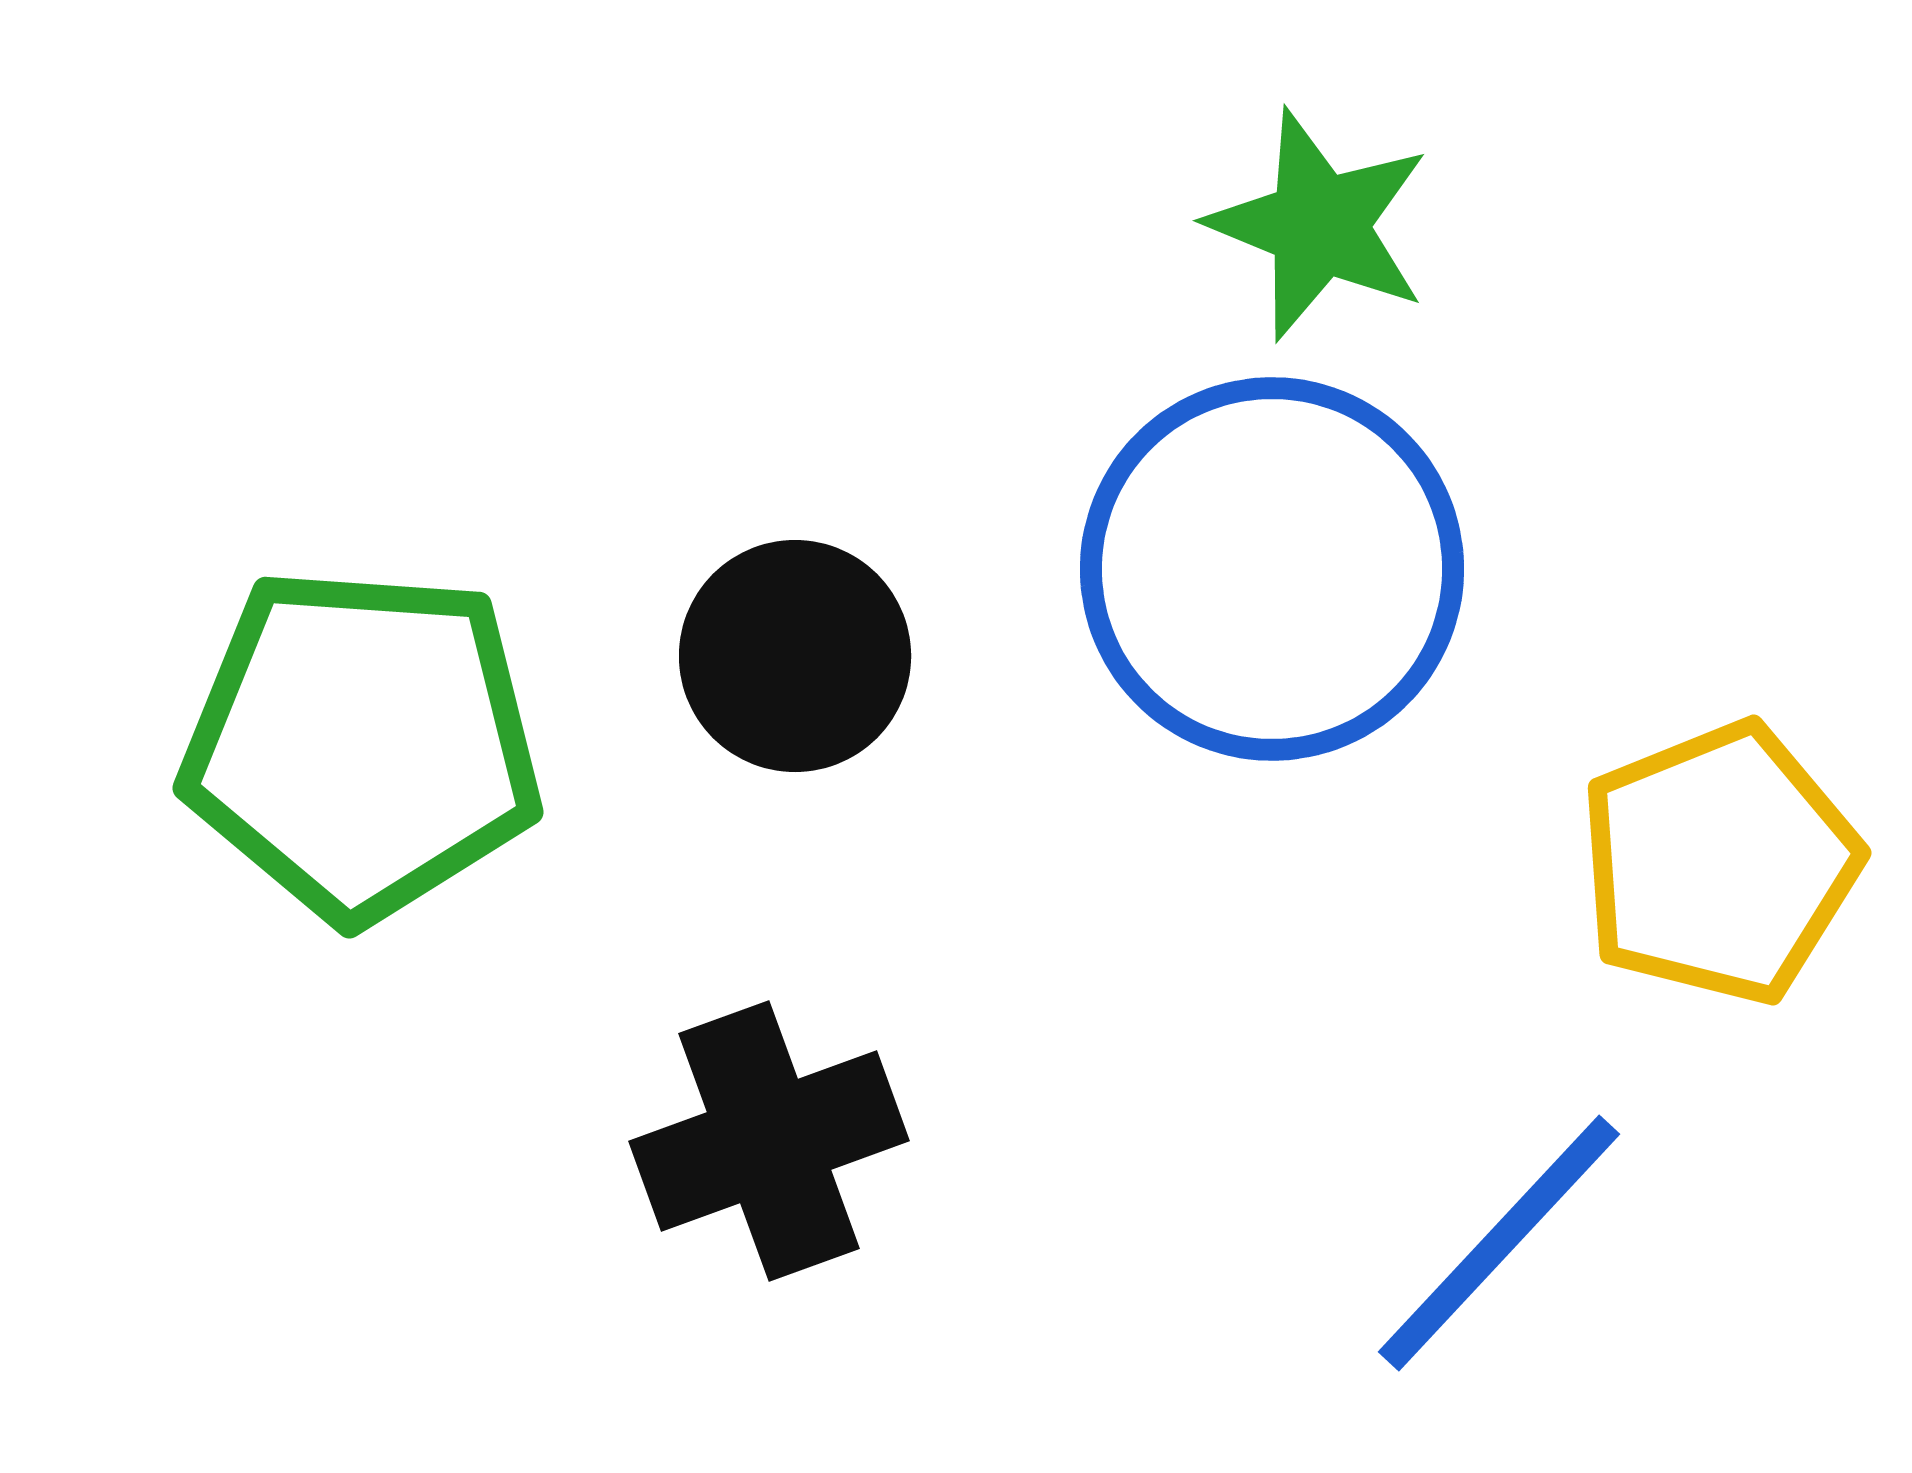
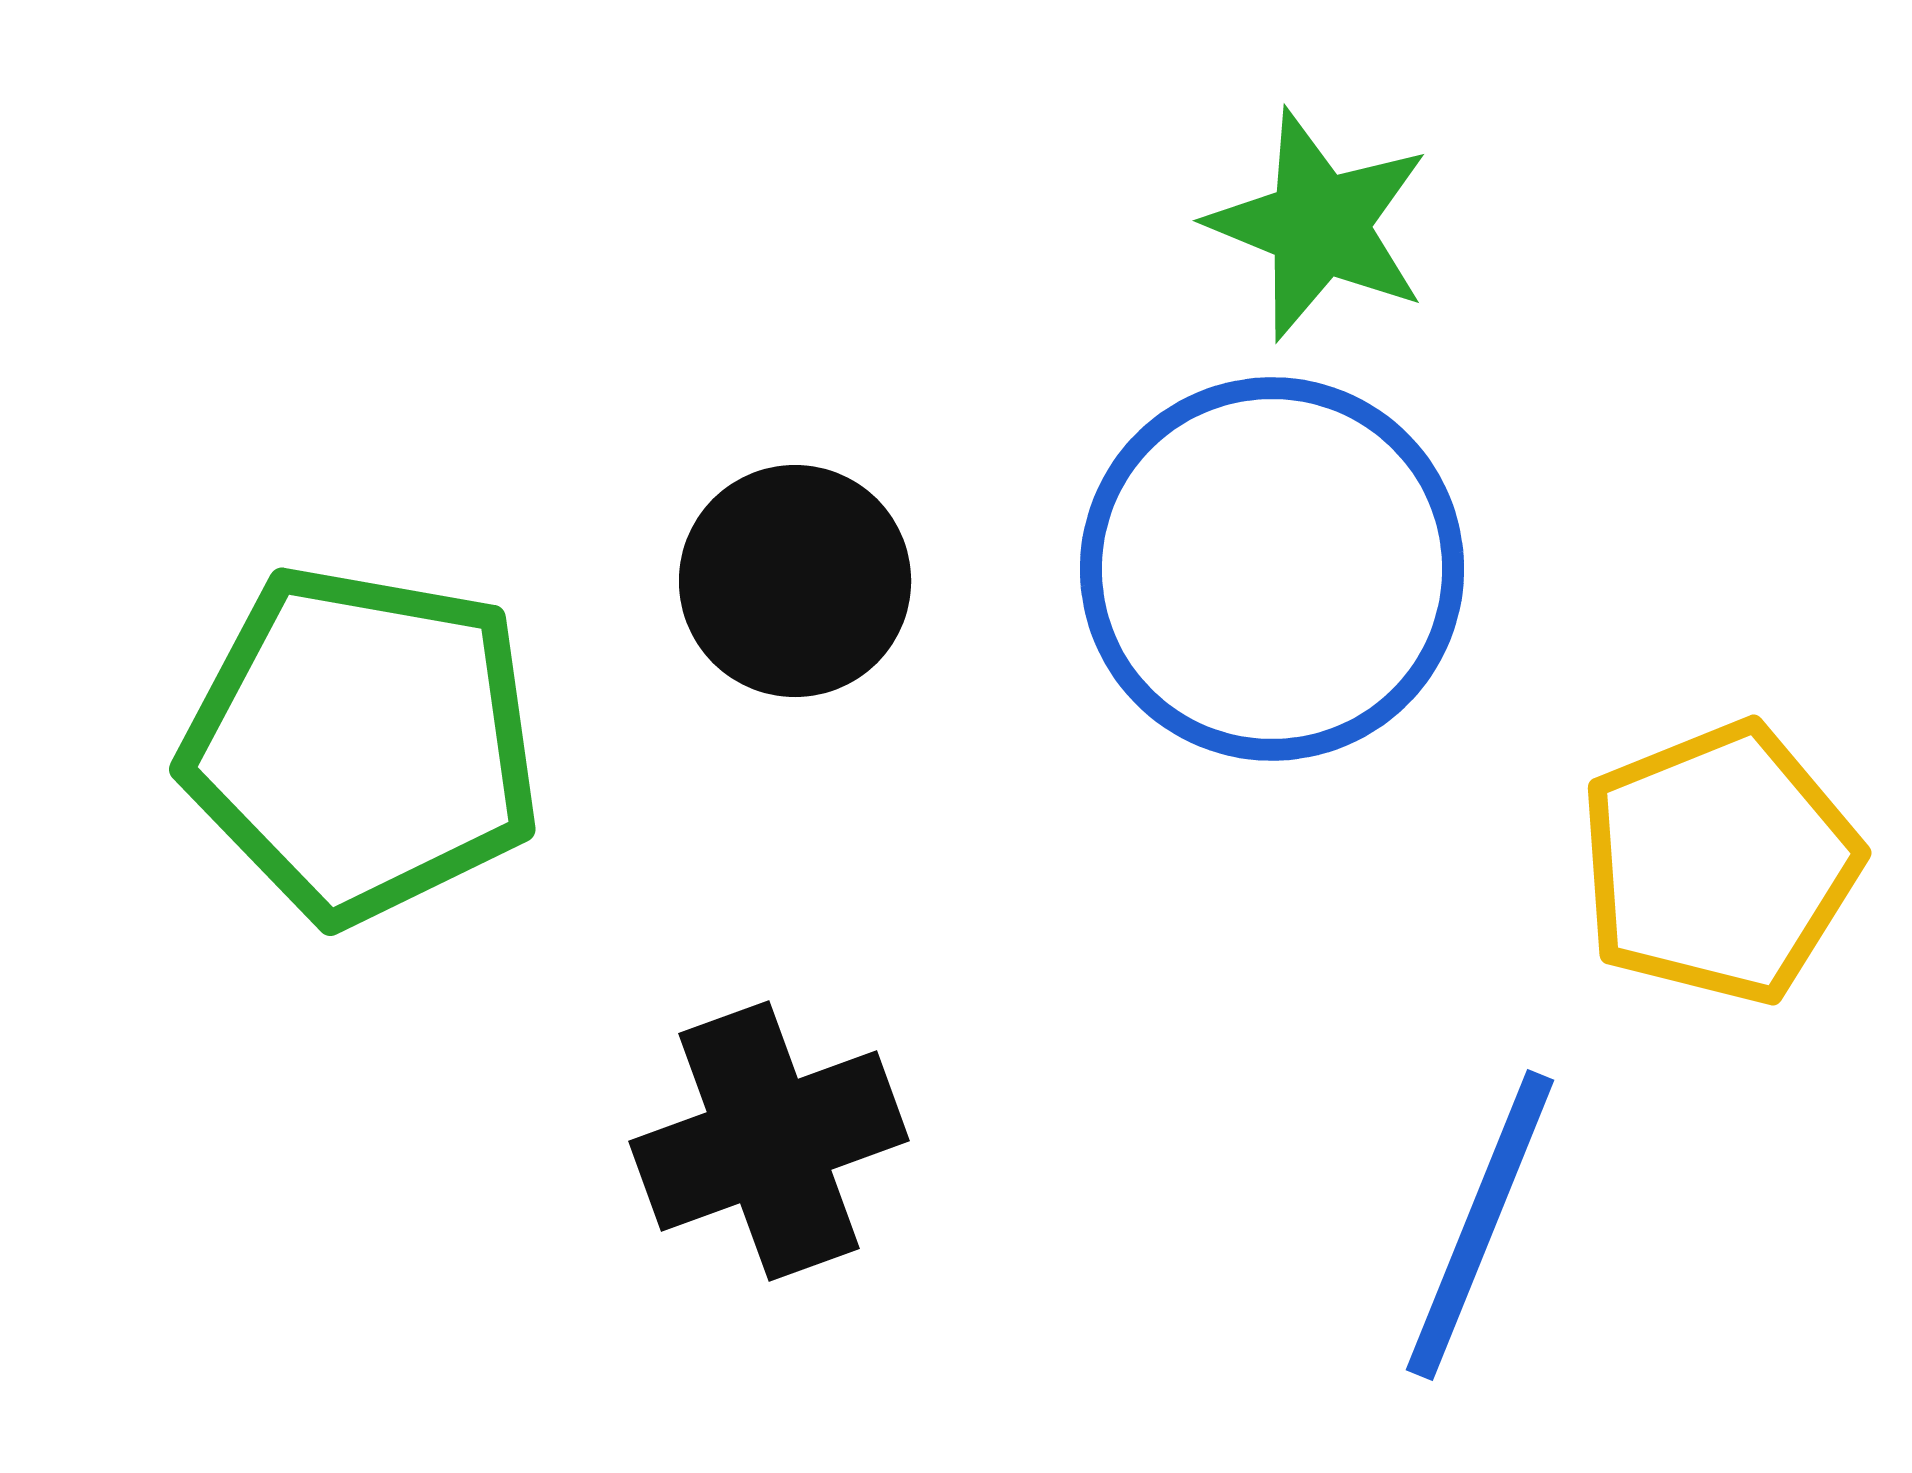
black circle: moved 75 px up
green pentagon: rotated 6 degrees clockwise
blue line: moved 19 px left, 18 px up; rotated 21 degrees counterclockwise
